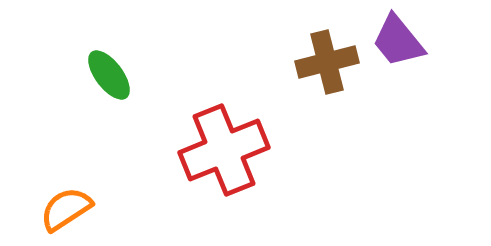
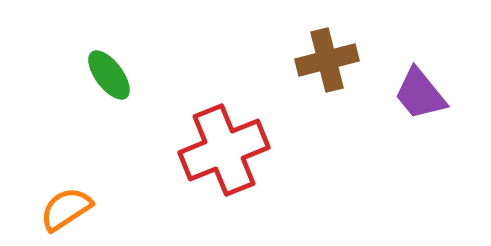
purple trapezoid: moved 22 px right, 53 px down
brown cross: moved 2 px up
